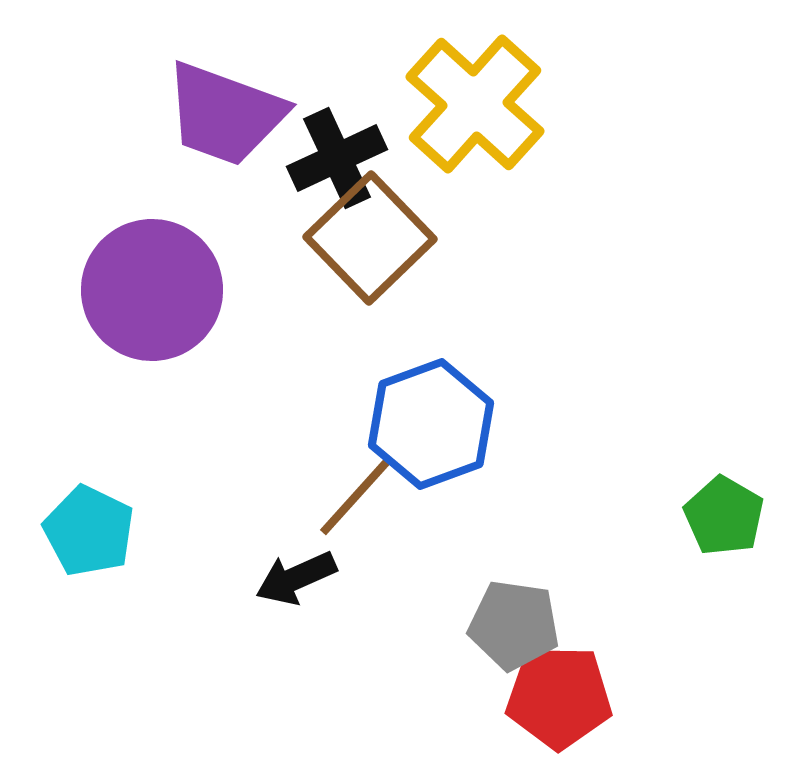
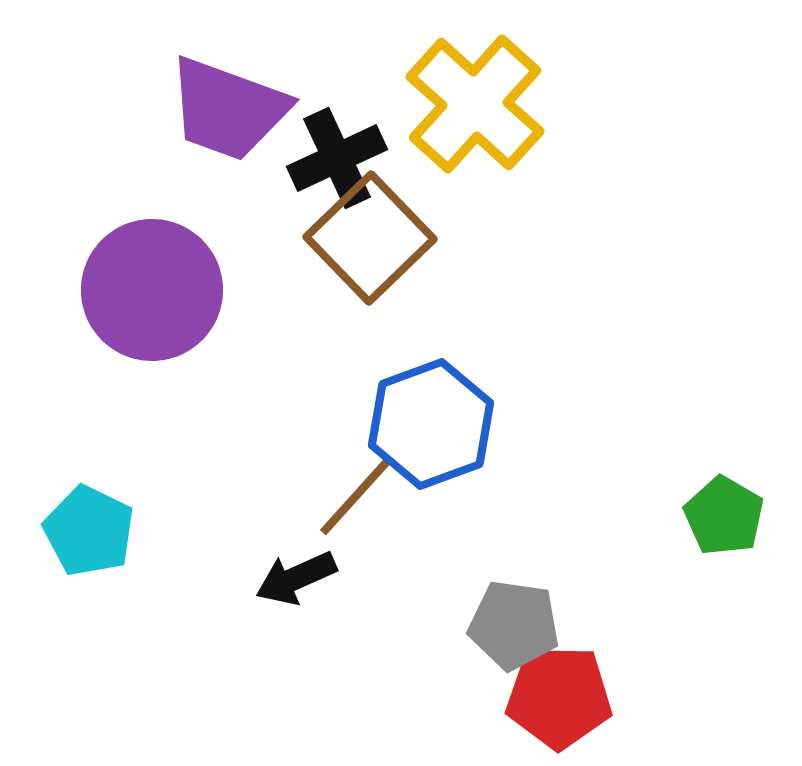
purple trapezoid: moved 3 px right, 5 px up
